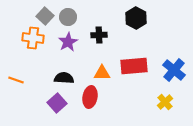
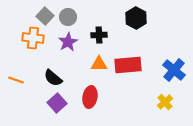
red rectangle: moved 6 px left, 1 px up
orange triangle: moved 3 px left, 9 px up
black semicircle: moved 11 px left; rotated 144 degrees counterclockwise
